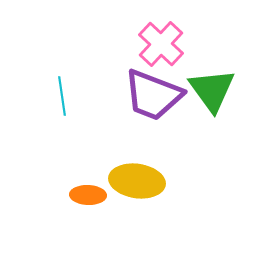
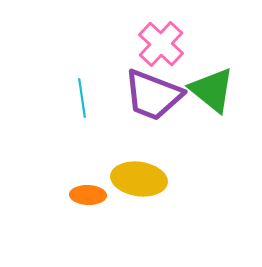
green triangle: rotated 15 degrees counterclockwise
cyan line: moved 20 px right, 2 px down
yellow ellipse: moved 2 px right, 2 px up
